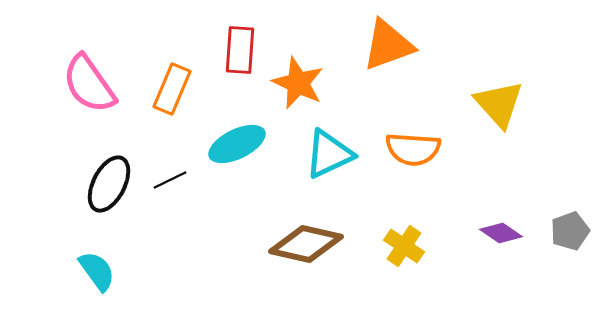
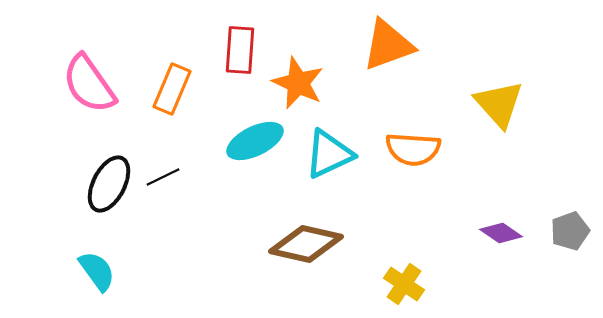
cyan ellipse: moved 18 px right, 3 px up
black line: moved 7 px left, 3 px up
yellow cross: moved 38 px down
